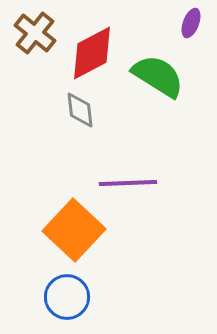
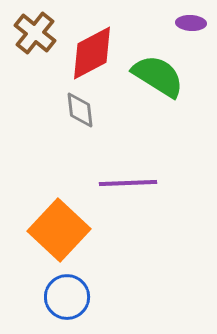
purple ellipse: rotated 72 degrees clockwise
orange square: moved 15 px left
